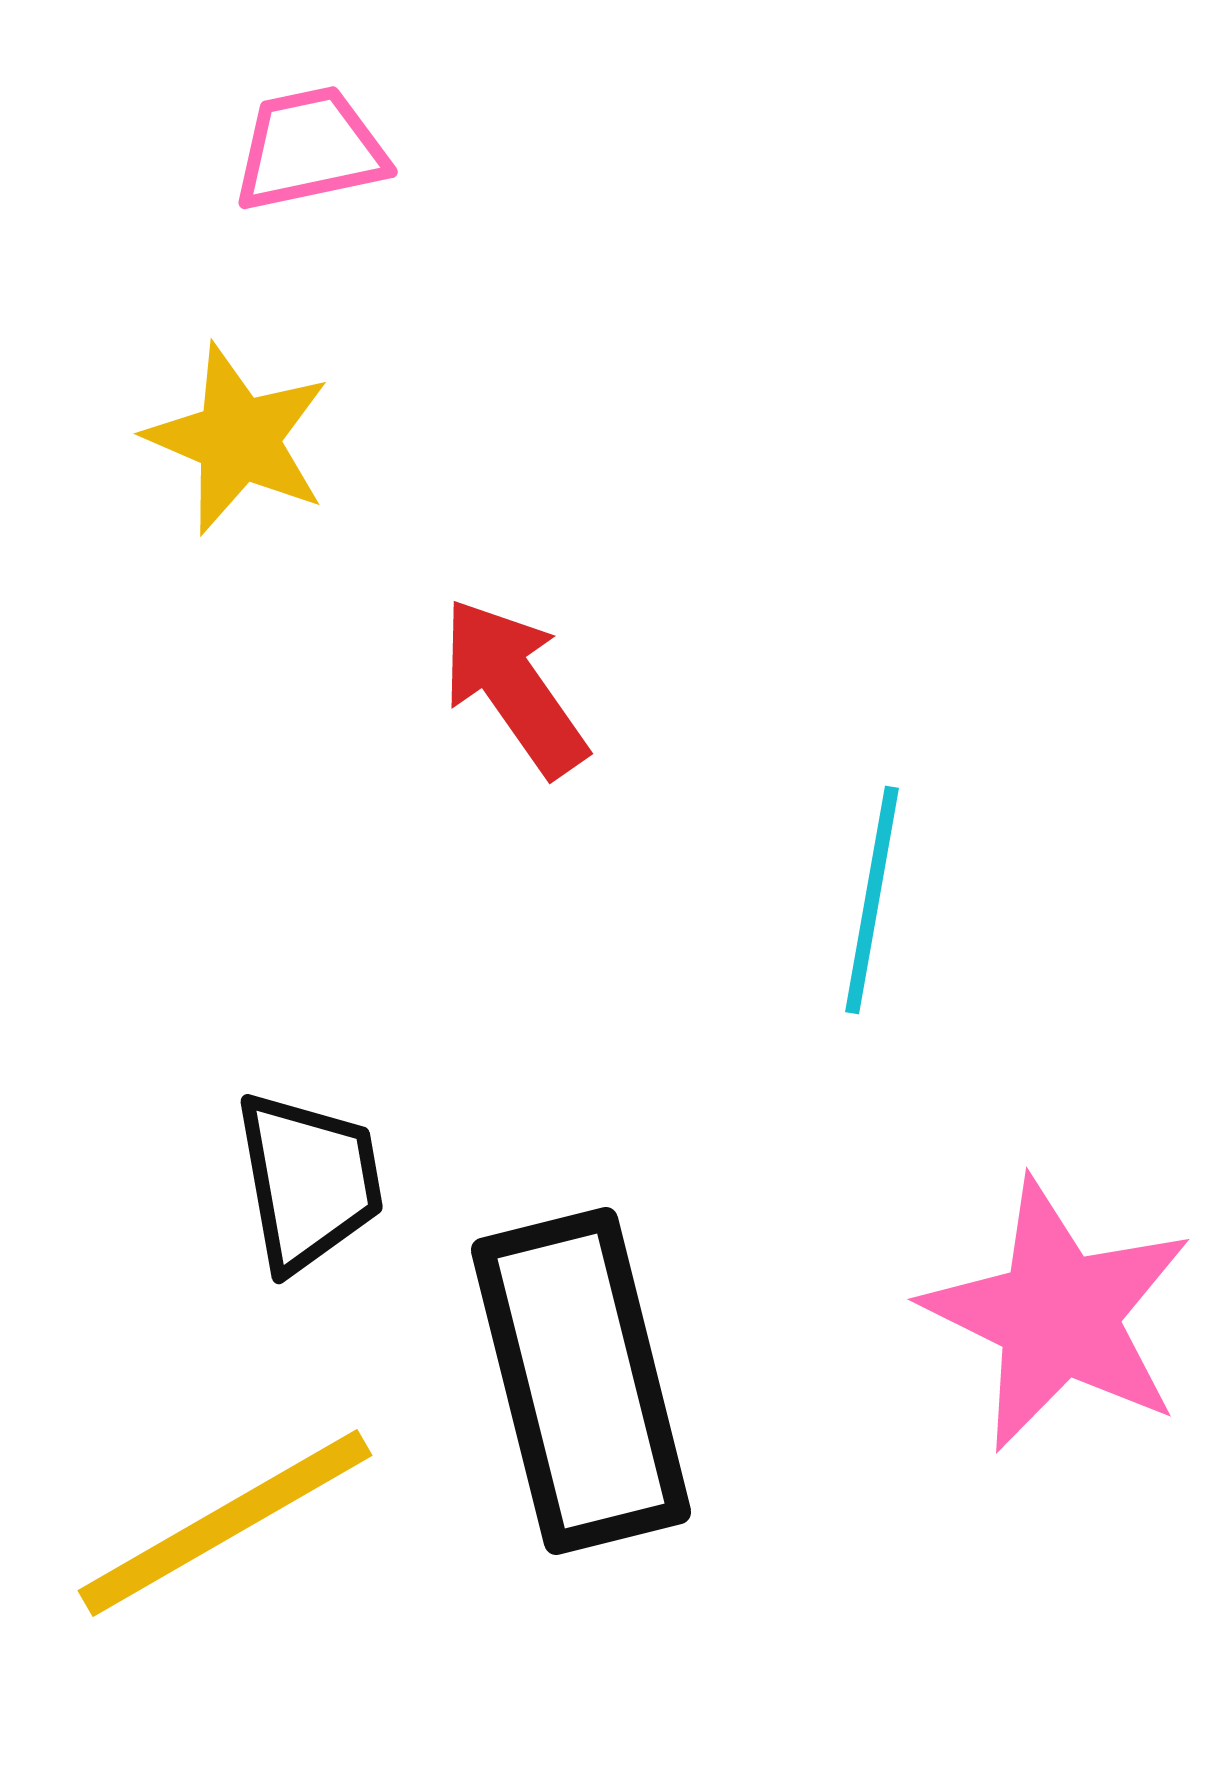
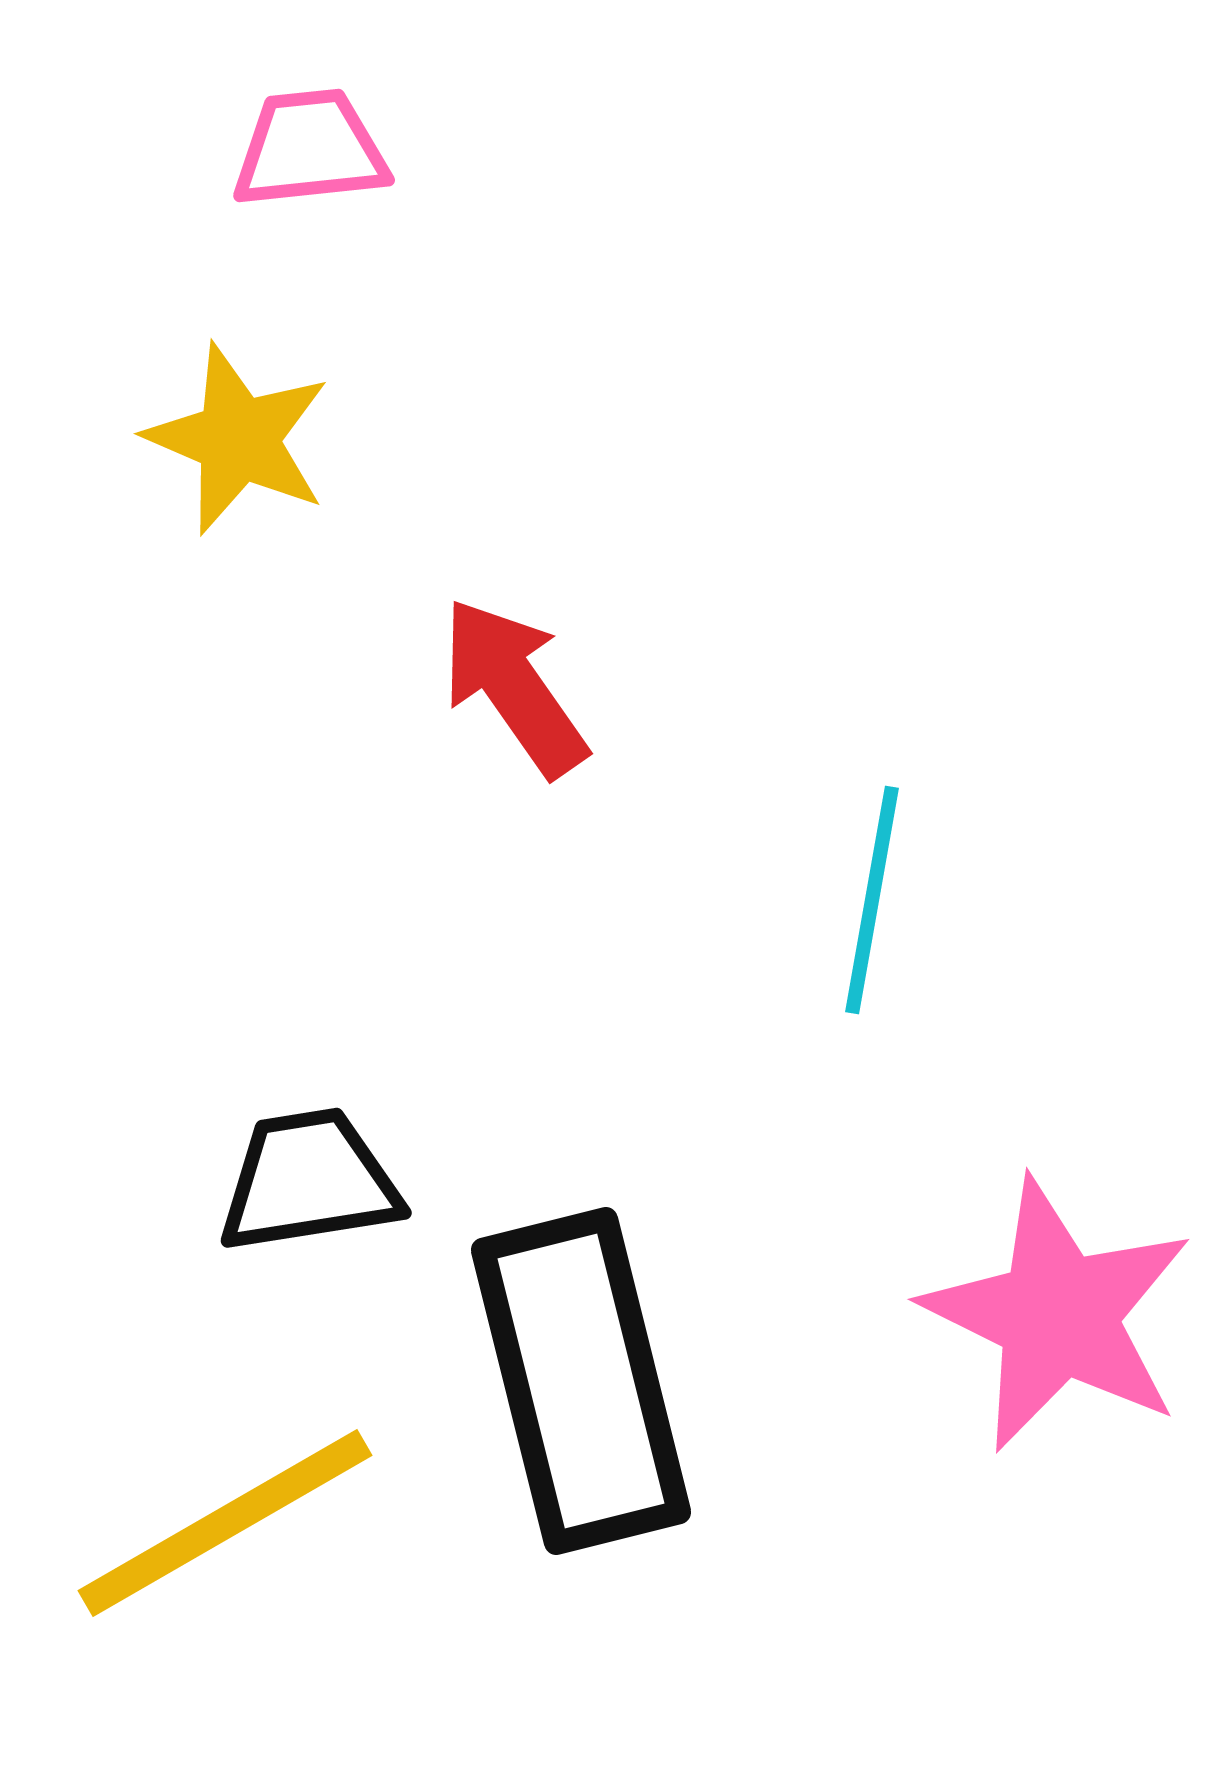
pink trapezoid: rotated 6 degrees clockwise
black trapezoid: rotated 89 degrees counterclockwise
